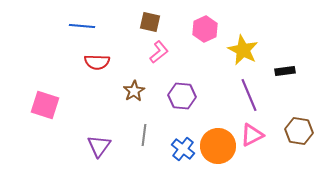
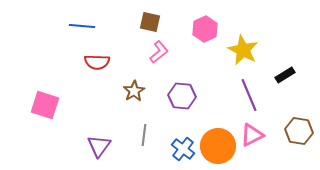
black rectangle: moved 4 px down; rotated 24 degrees counterclockwise
